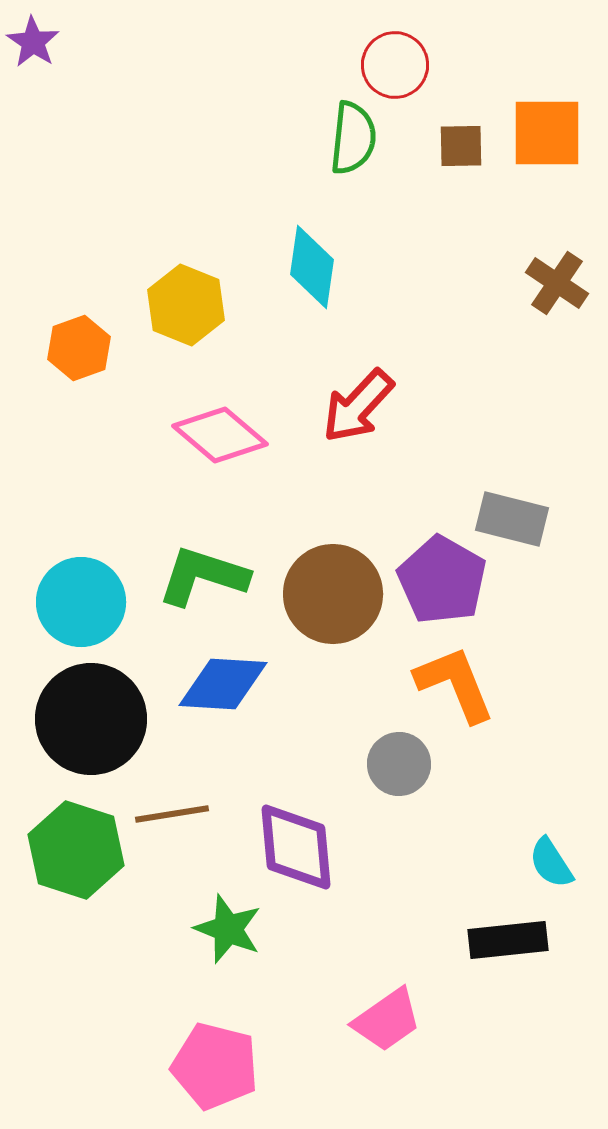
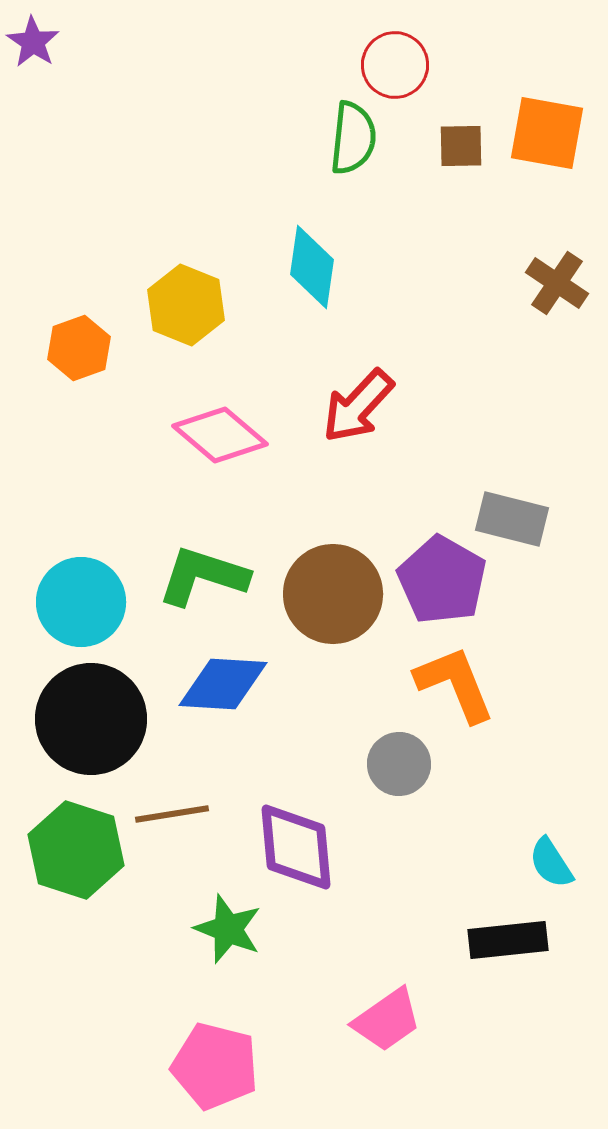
orange square: rotated 10 degrees clockwise
